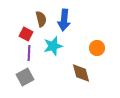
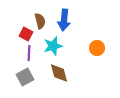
brown semicircle: moved 1 px left, 2 px down
brown diamond: moved 22 px left
